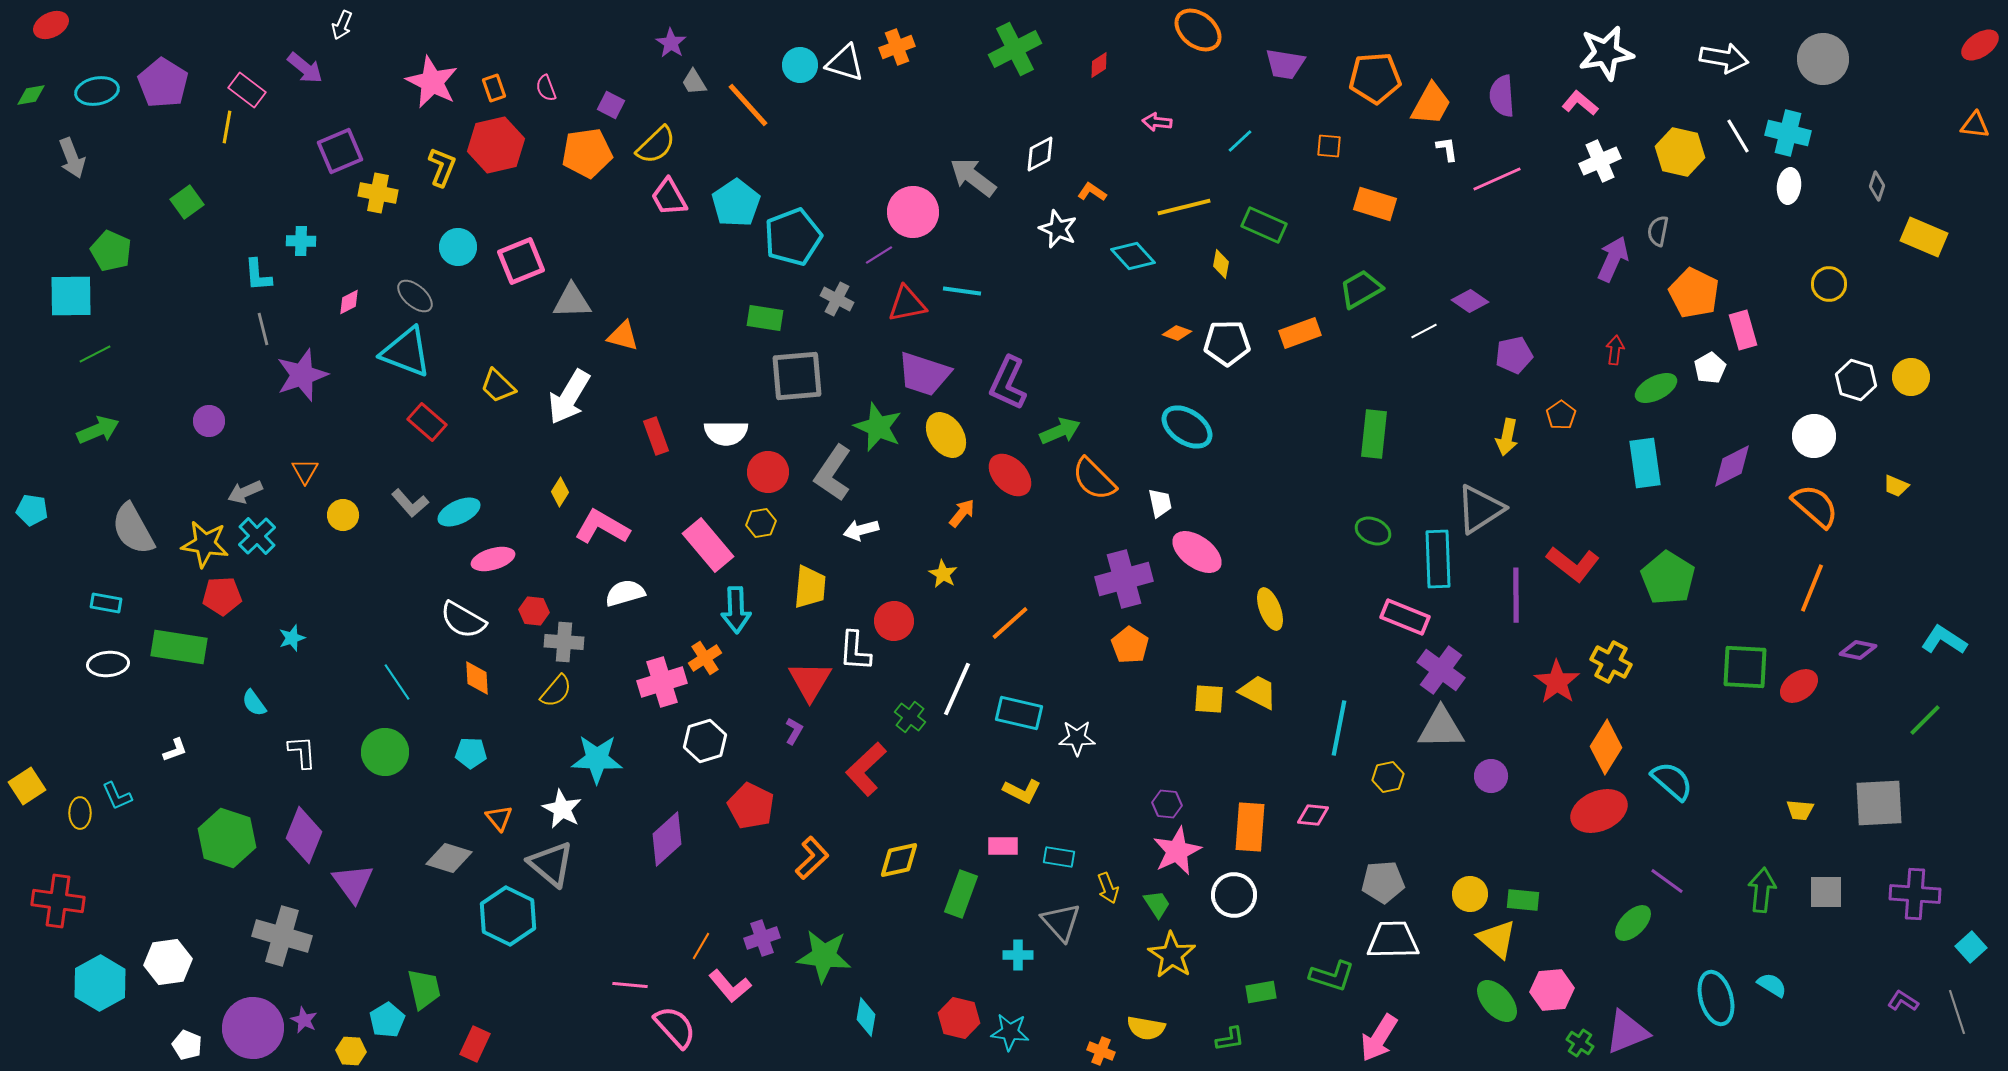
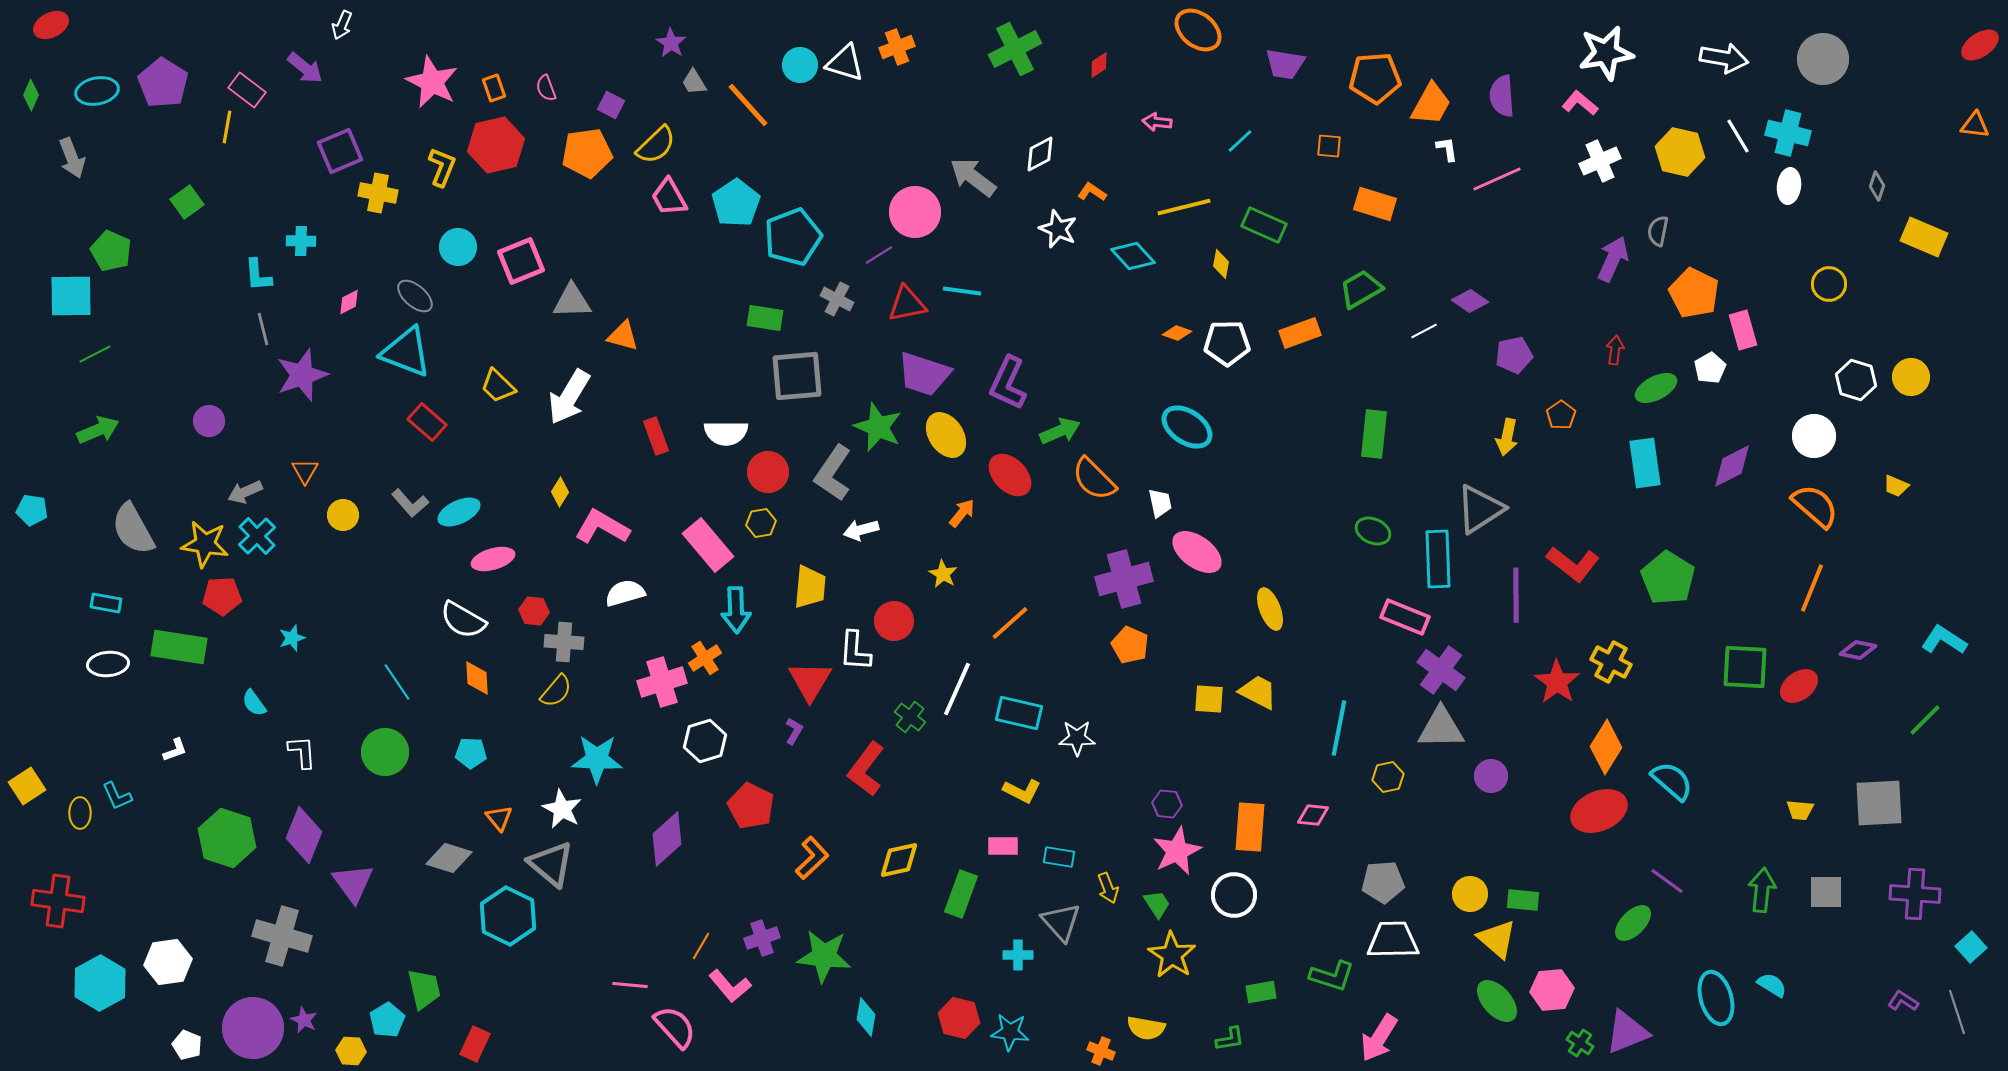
green diamond at (31, 95): rotated 56 degrees counterclockwise
pink circle at (913, 212): moved 2 px right
orange pentagon at (1130, 645): rotated 9 degrees counterclockwise
red L-shape at (866, 769): rotated 10 degrees counterclockwise
